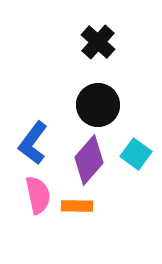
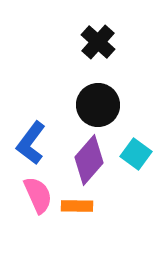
blue L-shape: moved 2 px left
pink semicircle: rotated 12 degrees counterclockwise
